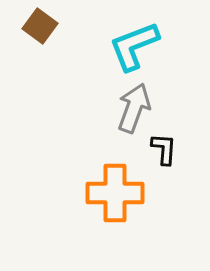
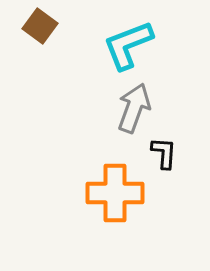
cyan L-shape: moved 6 px left, 1 px up
black L-shape: moved 4 px down
